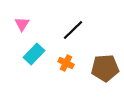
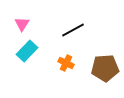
black line: rotated 15 degrees clockwise
cyan rectangle: moved 7 px left, 3 px up
